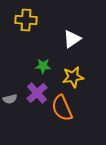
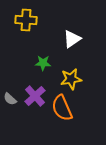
green star: moved 3 px up
yellow star: moved 2 px left, 2 px down
purple cross: moved 2 px left, 3 px down
gray semicircle: rotated 56 degrees clockwise
